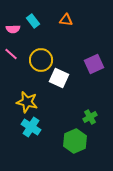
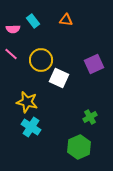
green hexagon: moved 4 px right, 6 px down
